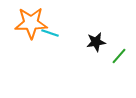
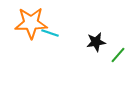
green line: moved 1 px left, 1 px up
